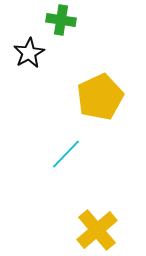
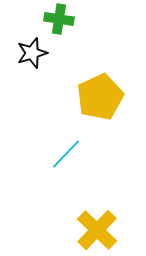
green cross: moved 2 px left, 1 px up
black star: moved 3 px right; rotated 12 degrees clockwise
yellow cross: rotated 6 degrees counterclockwise
